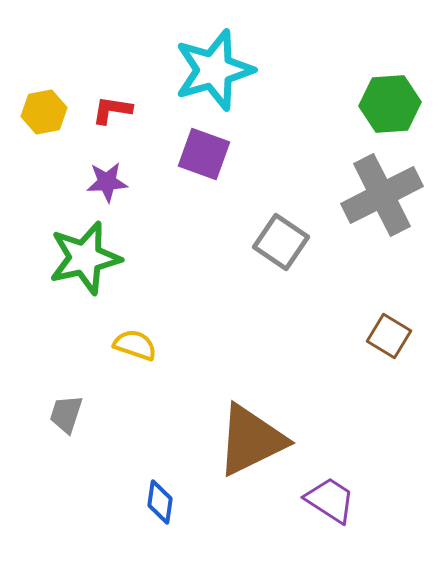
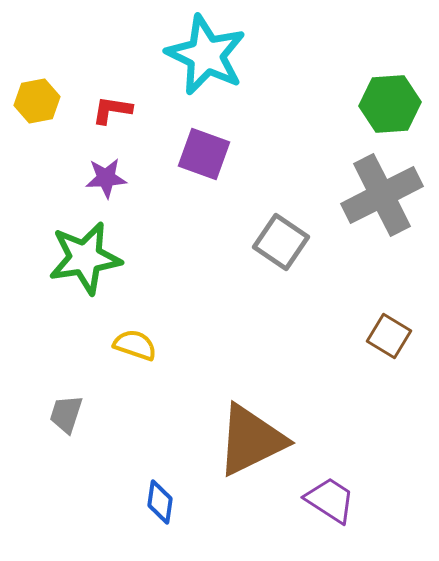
cyan star: moved 8 px left, 15 px up; rotated 30 degrees counterclockwise
yellow hexagon: moved 7 px left, 11 px up
purple star: moved 1 px left, 4 px up
green star: rotated 4 degrees clockwise
